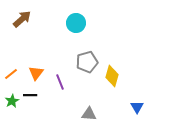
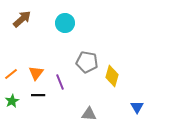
cyan circle: moved 11 px left
gray pentagon: rotated 25 degrees clockwise
black line: moved 8 px right
